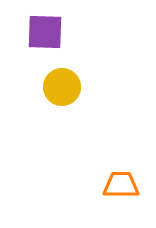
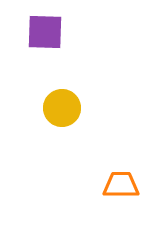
yellow circle: moved 21 px down
